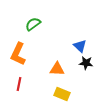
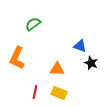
blue triangle: rotated 24 degrees counterclockwise
orange L-shape: moved 1 px left, 4 px down
black star: moved 5 px right; rotated 16 degrees clockwise
red line: moved 16 px right, 8 px down
yellow rectangle: moved 3 px left, 1 px up
